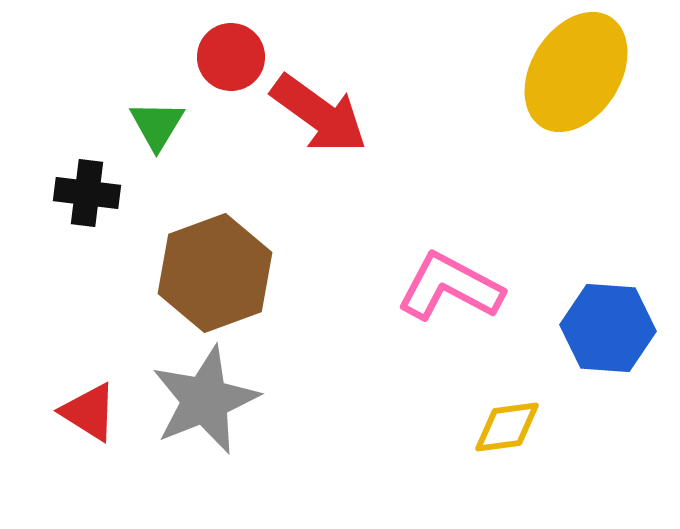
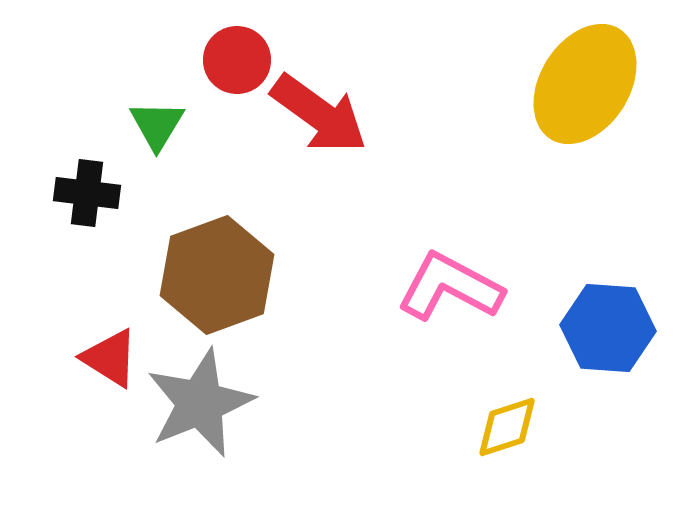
red circle: moved 6 px right, 3 px down
yellow ellipse: moved 9 px right, 12 px down
brown hexagon: moved 2 px right, 2 px down
gray star: moved 5 px left, 3 px down
red triangle: moved 21 px right, 54 px up
yellow diamond: rotated 10 degrees counterclockwise
